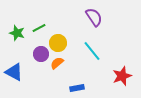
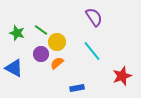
green line: moved 2 px right, 2 px down; rotated 64 degrees clockwise
yellow circle: moved 1 px left, 1 px up
blue triangle: moved 4 px up
